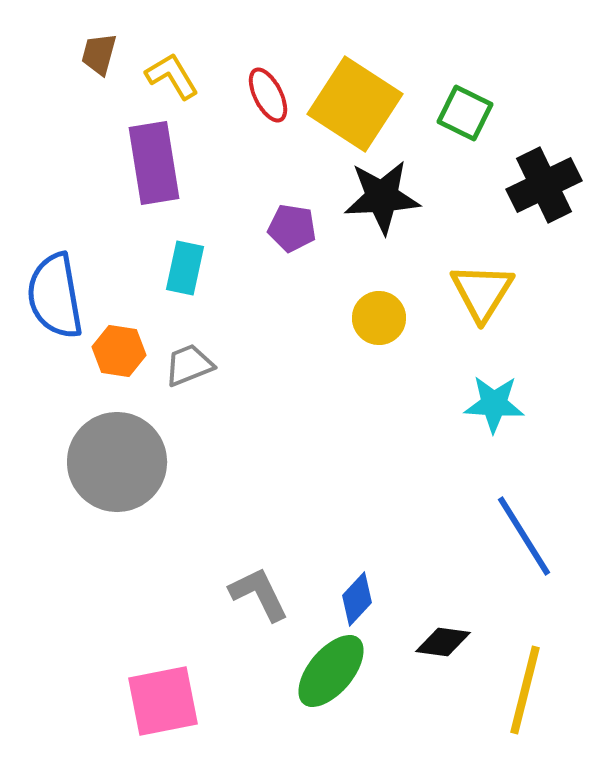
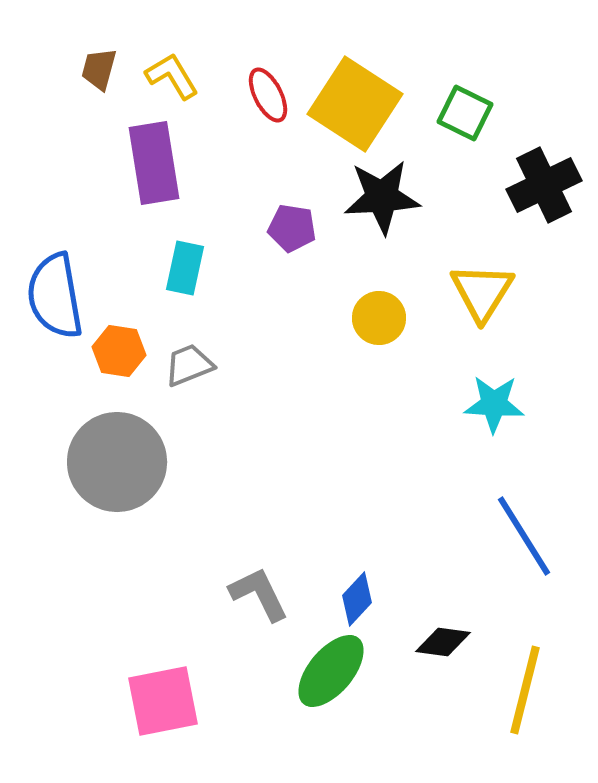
brown trapezoid: moved 15 px down
